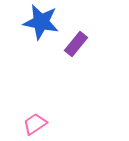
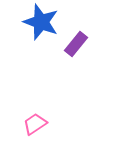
blue star: rotated 9 degrees clockwise
